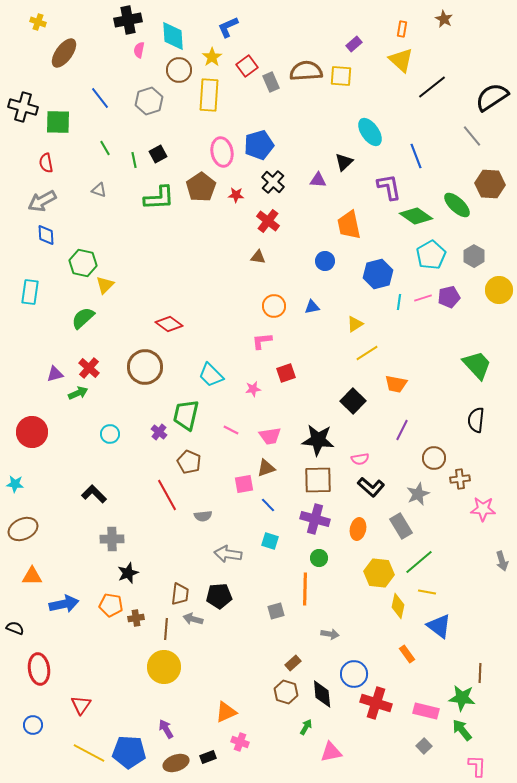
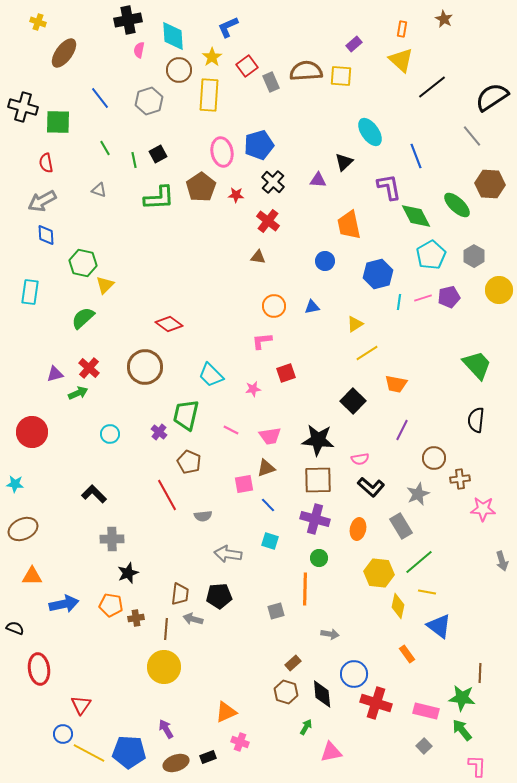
green diamond at (416, 216): rotated 28 degrees clockwise
blue circle at (33, 725): moved 30 px right, 9 px down
